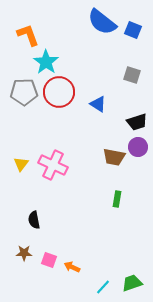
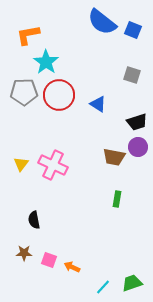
orange L-shape: rotated 80 degrees counterclockwise
red circle: moved 3 px down
